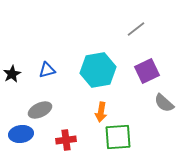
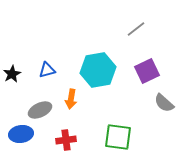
orange arrow: moved 30 px left, 13 px up
green square: rotated 12 degrees clockwise
